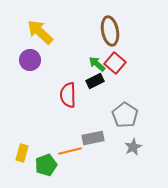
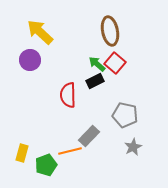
gray pentagon: rotated 20 degrees counterclockwise
gray rectangle: moved 4 px left, 2 px up; rotated 35 degrees counterclockwise
